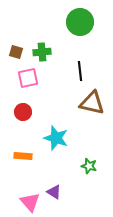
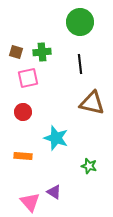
black line: moved 7 px up
